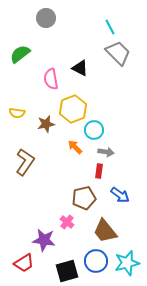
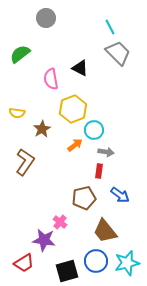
brown star: moved 4 px left, 5 px down; rotated 18 degrees counterclockwise
orange arrow: moved 2 px up; rotated 98 degrees clockwise
pink cross: moved 7 px left
